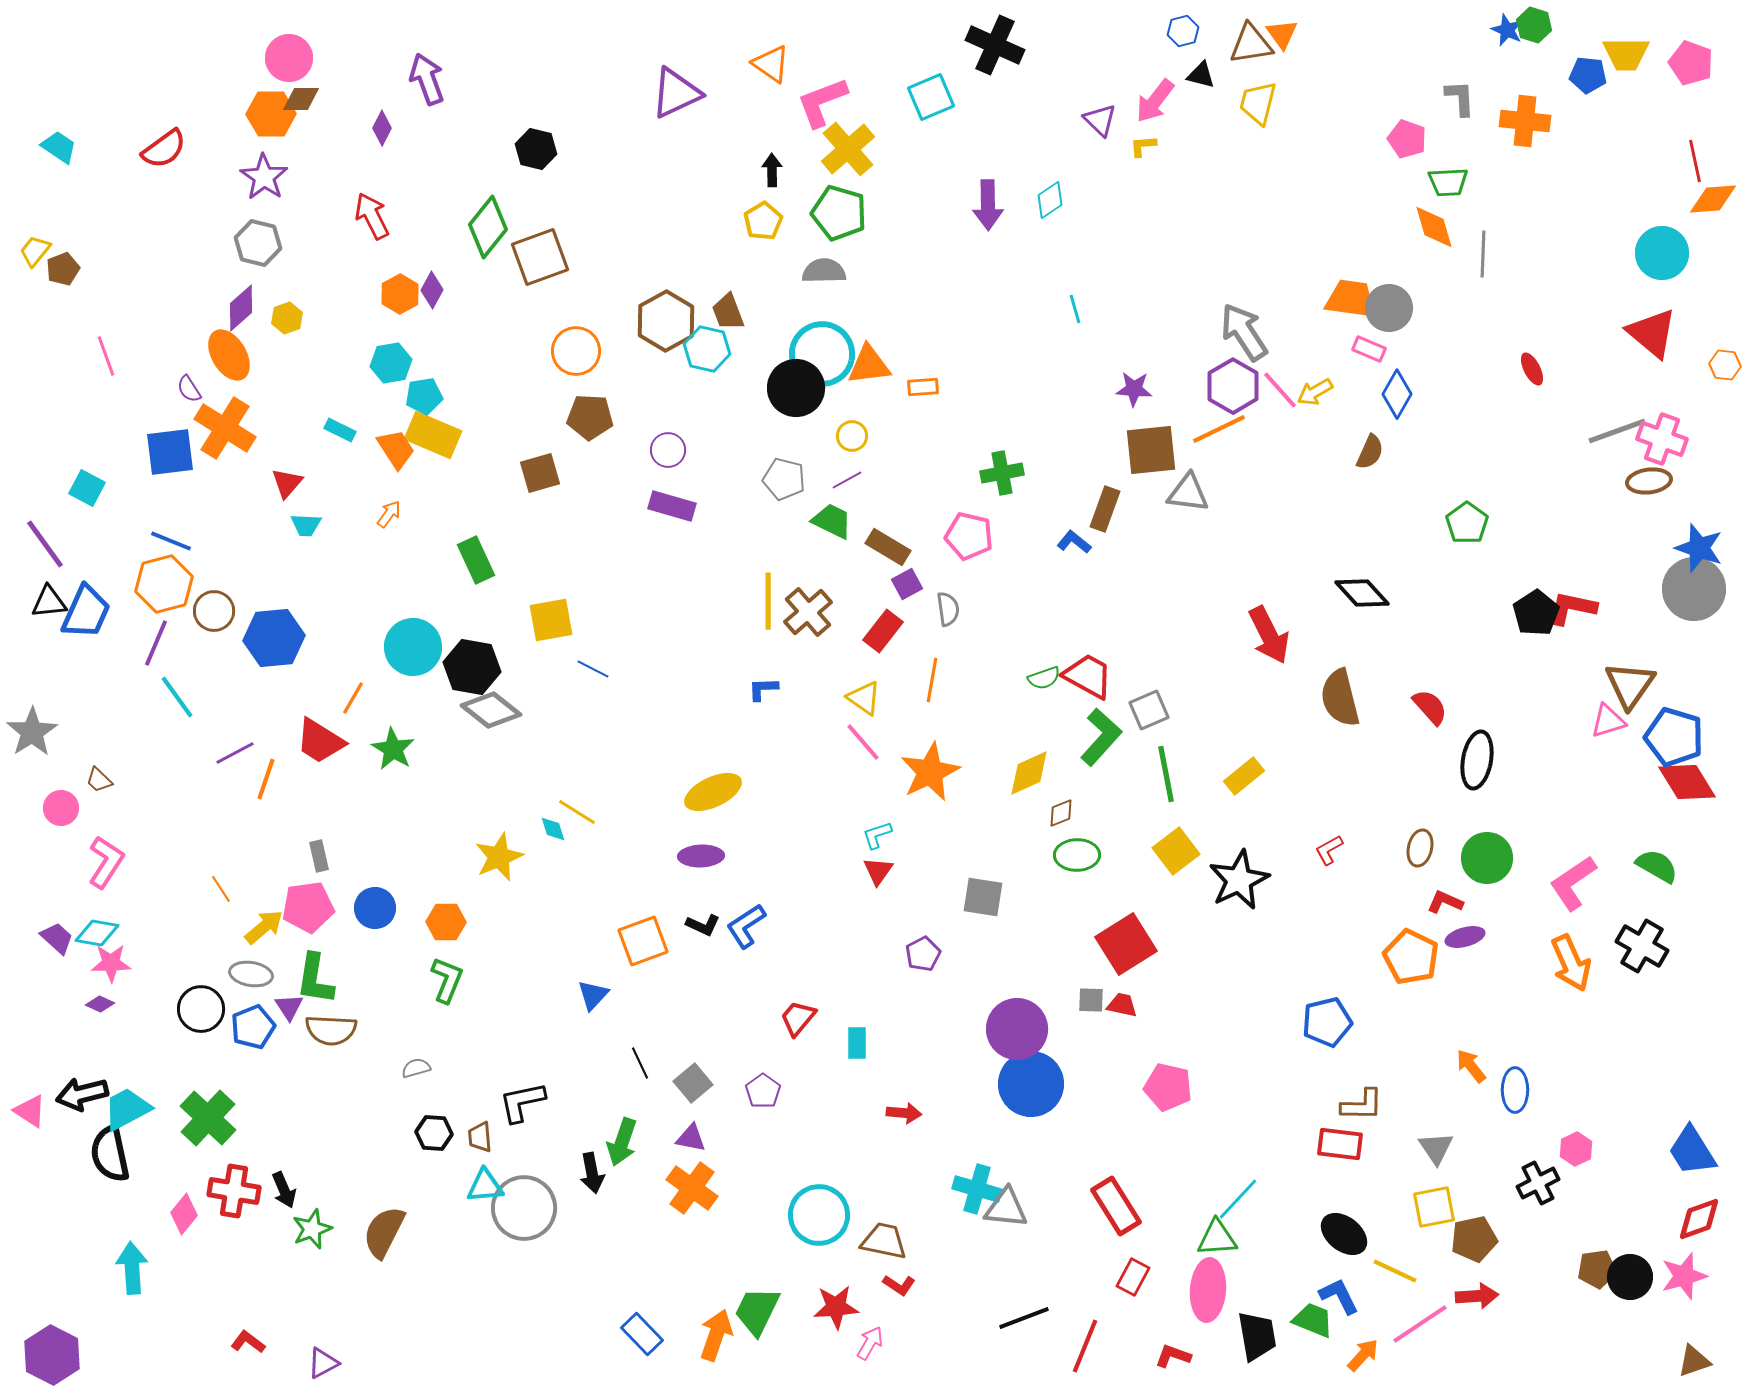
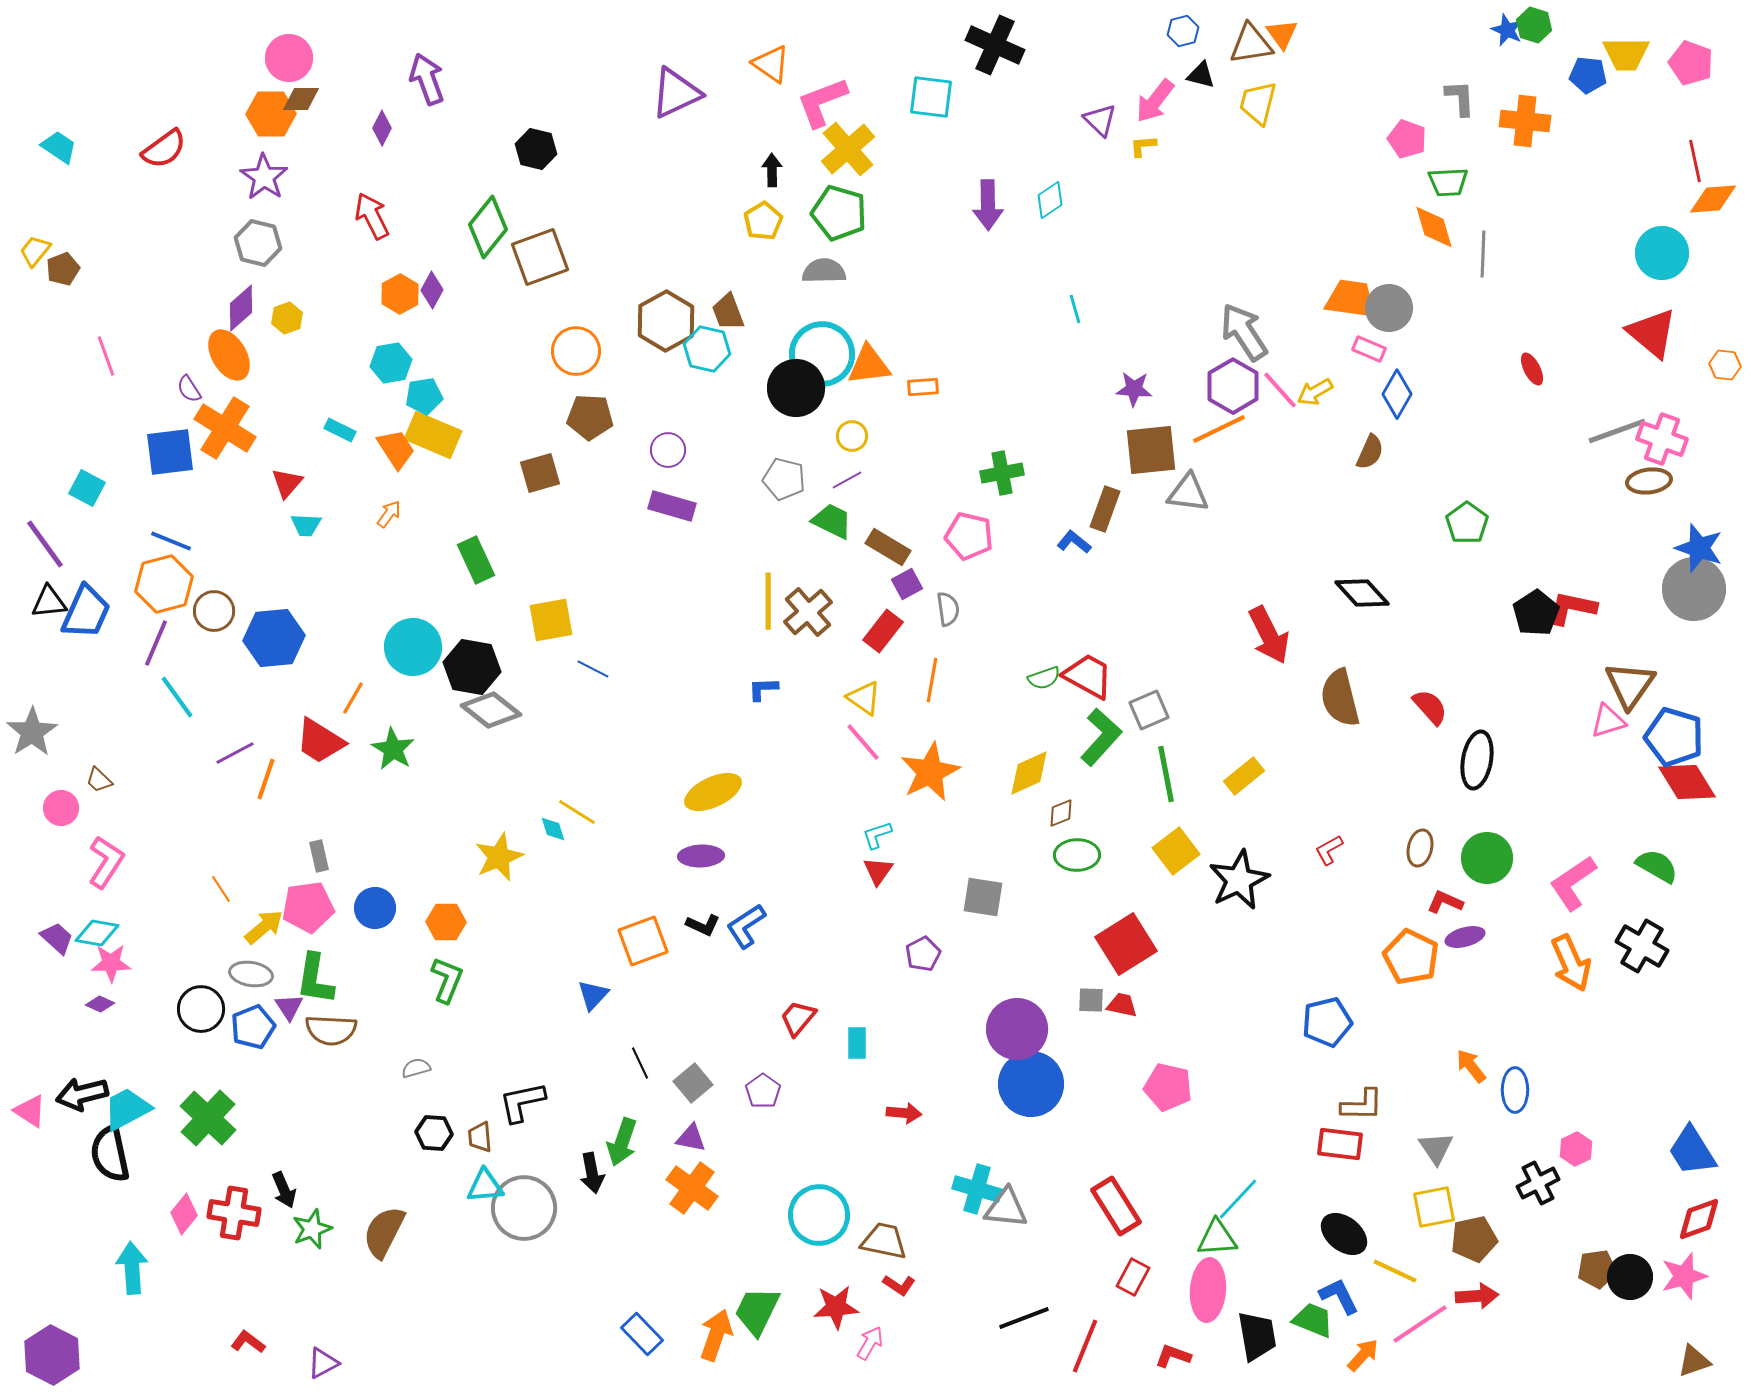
cyan square at (931, 97): rotated 30 degrees clockwise
red cross at (234, 1191): moved 22 px down
